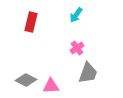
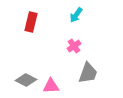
pink cross: moved 3 px left, 2 px up
